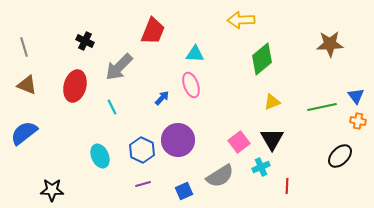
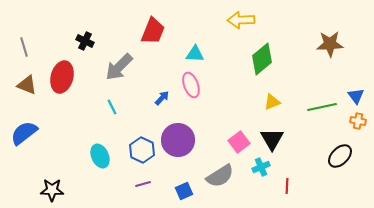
red ellipse: moved 13 px left, 9 px up
